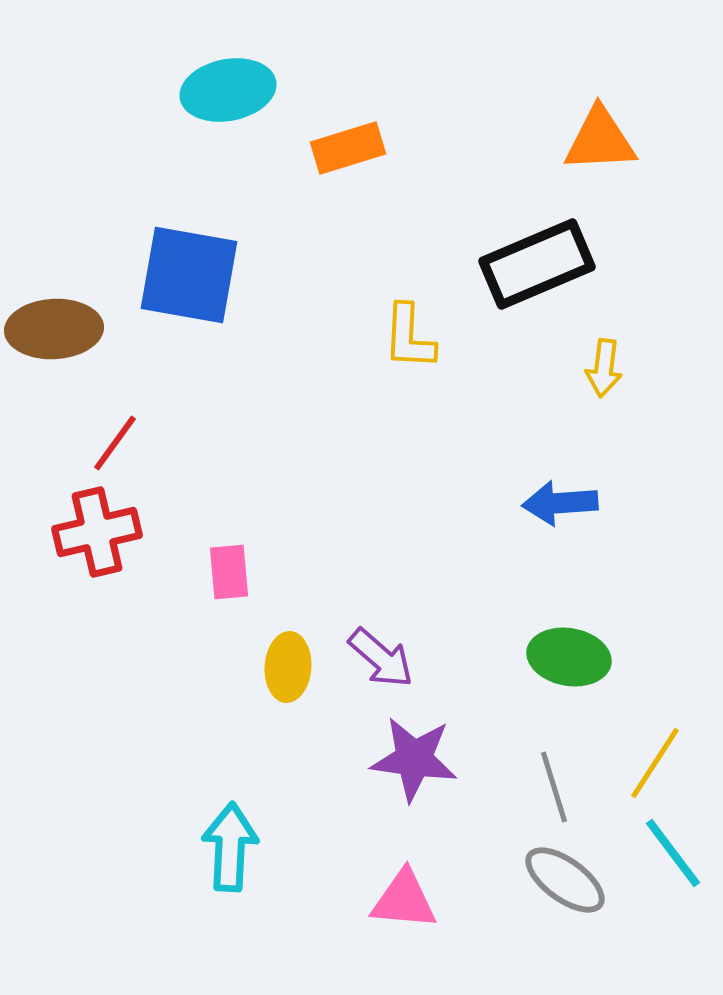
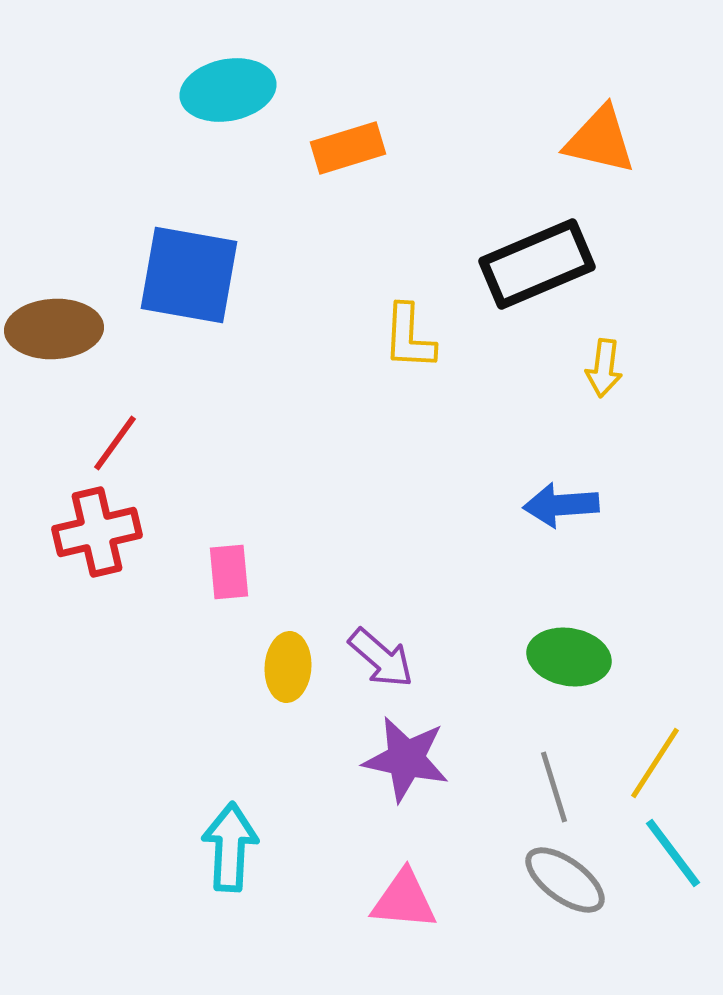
orange triangle: rotated 16 degrees clockwise
blue arrow: moved 1 px right, 2 px down
purple star: moved 8 px left; rotated 4 degrees clockwise
